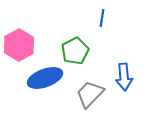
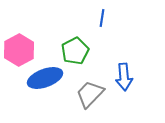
pink hexagon: moved 5 px down
